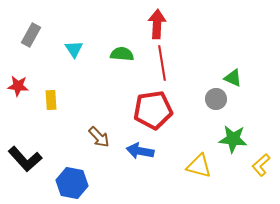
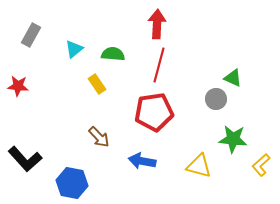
cyan triangle: rotated 24 degrees clockwise
green semicircle: moved 9 px left
red line: moved 3 px left, 2 px down; rotated 24 degrees clockwise
yellow rectangle: moved 46 px right, 16 px up; rotated 30 degrees counterclockwise
red pentagon: moved 1 px right, 2 px down
blue arrow: moved 2 px right, 10 px down
